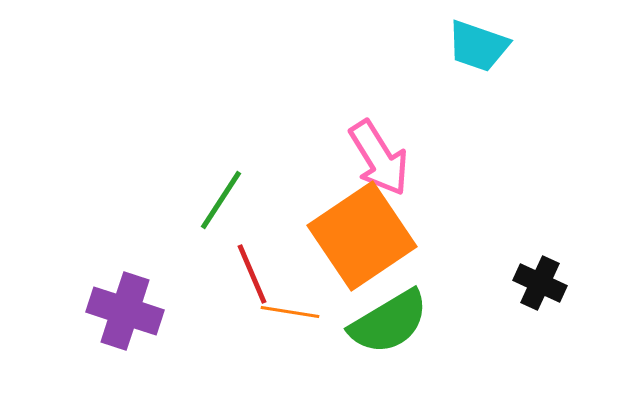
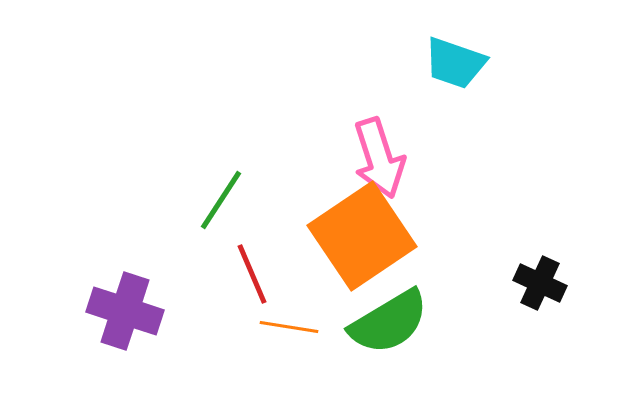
cyan trapezoid: moved 23 px left, 17 px down
pink arrow: rotated 14 degrees clockwise
orange line: moved 1 px left, 15 px down
